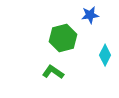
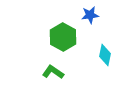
green hexagon: moved 1 px up; rotated 16 degrees counterclockwise
cyan diamond: rotated 15 degrees counterclockwise
